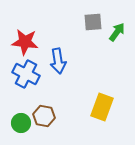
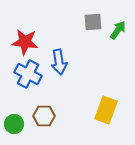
green arrow: moved 1 px right, 2 px up
blue arrow: moved 1 px right, 1 px down
blue cross: moved 2 px right
yellow rectangle: moved 4 px right, 3 px down
brown hexagon: rotated 10 degrees counterclockwise
green circle: moved 7 px left, 1 px down
